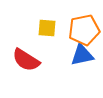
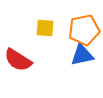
yellow square: moved 2 px left
red semicircle: moved 8 px left
